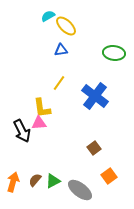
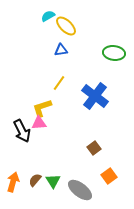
yellow L-shape: rotated 80 degrees clockwise
green triangle: rotated 35 degrees counterclockwise
